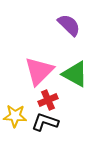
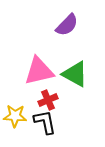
purple semicircle: moved 2 px left; rotated 90 degrees clockwise
pink triangle: rotated 32 degrees clockwise
black L-shape: rotated 60 degrees clockwise
